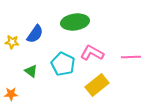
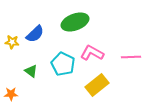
green ellipse: rotated 12 degrees counterclockwise
blue semicircle: rotated 12 degrees clockwise
